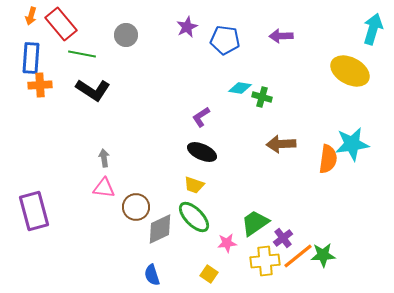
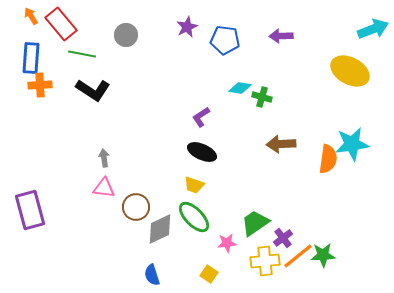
orange arrow: rotated 132 degrees clockwise
cyan arrow: rotated 52 degrees clockwise
purple rectangle: moved 4 px left, 1 px up
